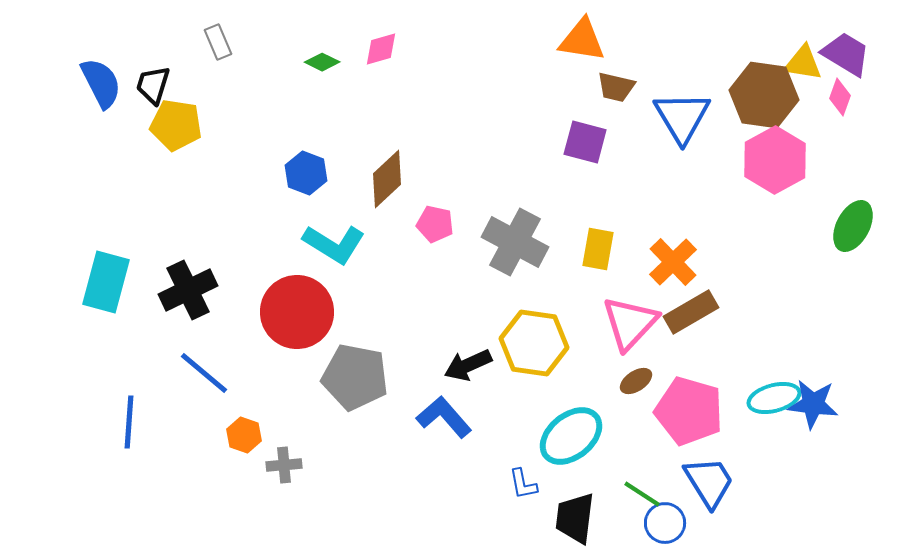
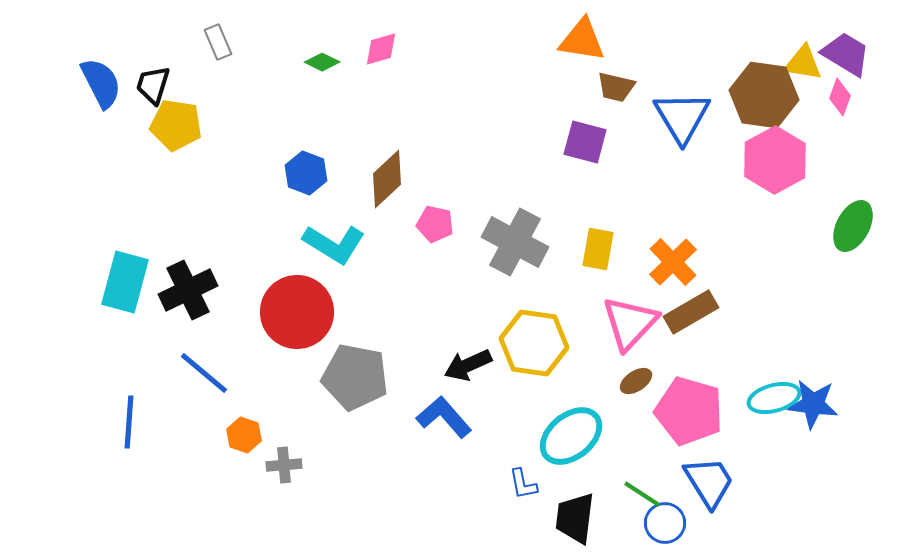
cyan rectangle at (106, 282): moved 19 px right
